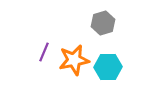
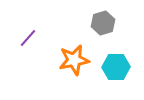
purple line: moved 16 px left, 14 px up; rotated 18 degrees clockwise
cyan hexagon: moved 8 px right
